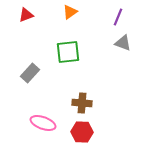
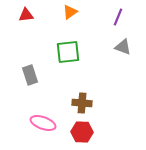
red triangle: rotated 14 degrees clockwise
gray triangle: moved 4 px down
gray rectangle: moved 2 px down; rotated 60 degrees counterclockwise
